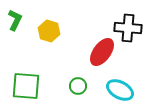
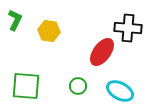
yellow hexagon: rotated 10 degrees counterclockwise
cyan ellipse: moved 1 px down
